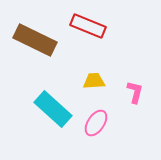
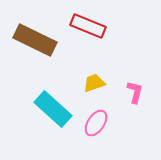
yellow trapezoid: moved 2 px down; rotated 15 degrees counterclockwise
